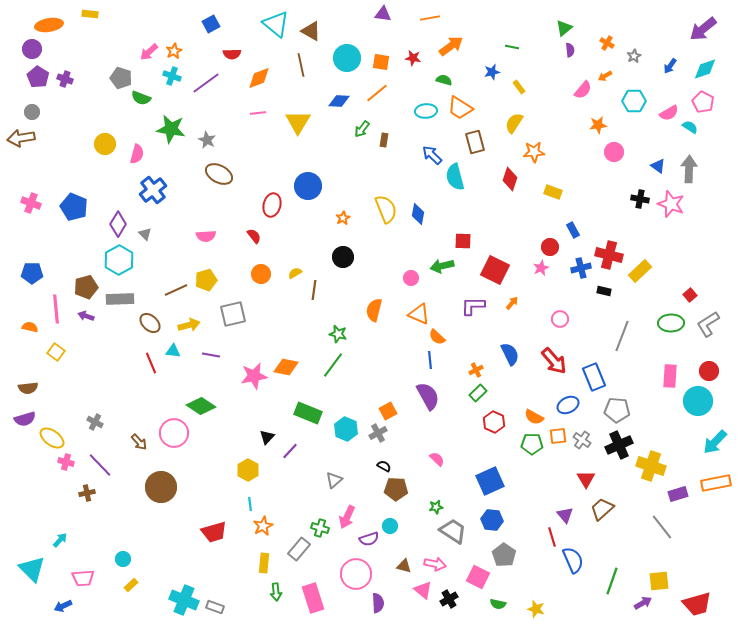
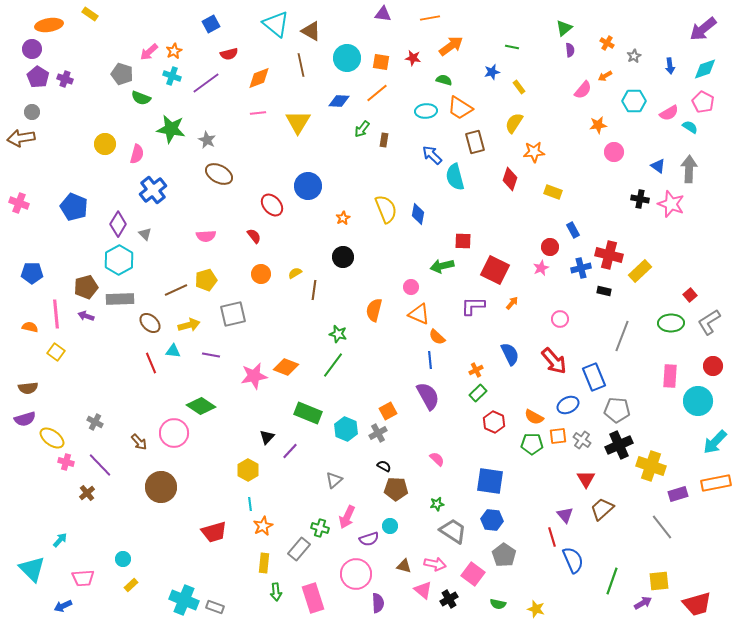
yellow rectangle at (90, 14): rotated 28 degrees clockwise
red semicircle at (232, 54): moved 3 px left; rotated 12 degrees counterclockwise
blue arrow at (670, 66): rotated 42 degrees counterclockwise
gray pentagon at (121, 78): moved 1 px right, 4 px up
pink cross at (31, 203): moved 12 px left
red ellipse at (272, 205): rotated 55 degrees counterclockwise
pink circle at (411, 278): moved 9 px down
pink line at (56, 309): moved 5 px down
gray L-shape at (708, 324): moved 1 px right, 2 px up
orange diamond at (286, 367): rotated 10 degrees clockwise
red circle at (709, 371): moved 4 px right, 5 px up
blue square at (490, 481): rotated 32 degrees clockwise
brown cross at (87, 493): rotated 28 degrees counterclockwise
green star at (436, 507): moved 1 px right, 3 px up
pink square at (478, 577): moved 5 px left, 3 px up; rotated 10 degrees clockwise
